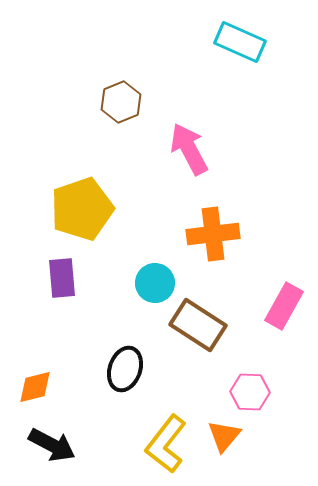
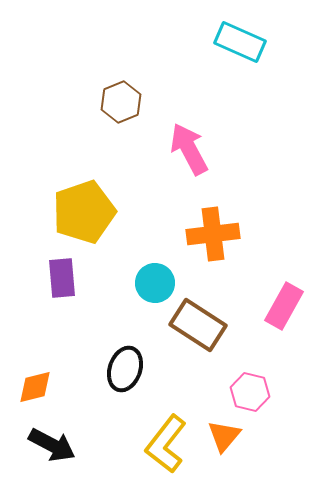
yellow pentagon: moved 2 px right, 3 px down
pink hexagon: rotated 12 degrees clockwise
